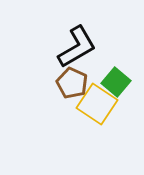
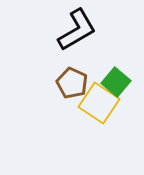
black L-shape: moved 17 px up
yellow square: moved 2 px right, 1 px up
